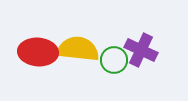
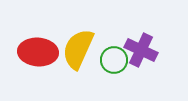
yellow semicircle: rotated 72 degrees counterclockwise
